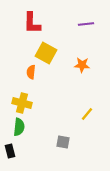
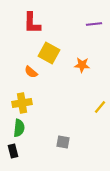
purple line: moved 8 px right
yellow square: moved 3 px right
orange semicircle: rotated 56 degrees counterclockwise
yellow cross: rotated 24 degrees counterclockwise
yellow line: moved 13 px right, 7 px up
green semicircle: moved 1 px down
black rectangle: moved 3 px right
